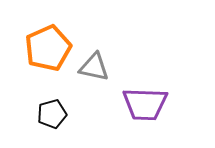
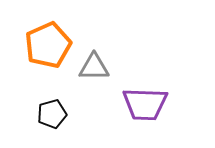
orange pentagon: moved 3 px up
gray triangle: rotated 12 degrees counterclockwise
